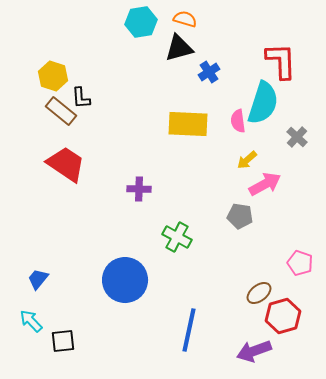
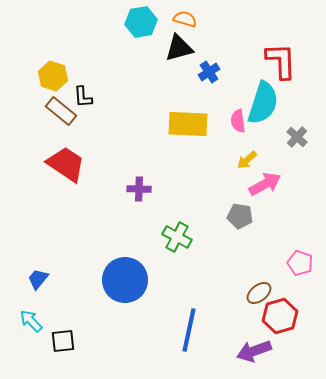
black L-shape: moved 2 px right, 1 px up
red hexagon: moved 3 px left
